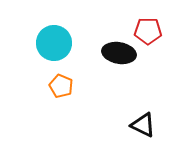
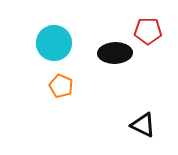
black ellipse: moved 4 px left; rotated 12 degrees counterclockwise
